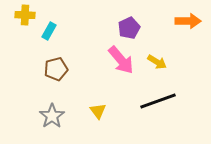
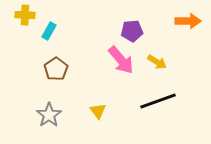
purple pentagon: moved 3 px right, 3 px down; rotated 20 degrees clockwise
brown pentagon: rotated 20 degrees counterclockwise
gray star: moved 3 px left, 1 px up
